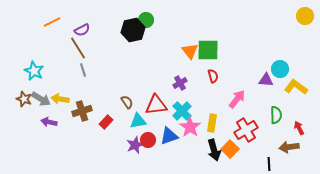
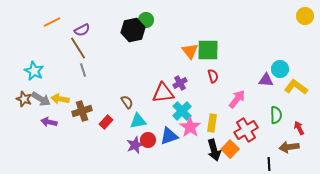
red triangle: moved 7 px right, 12 px up
